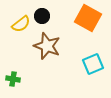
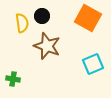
yellow semicircle: moved 1 px right, 1 px up; rotated 60 degrees counterclockwise
